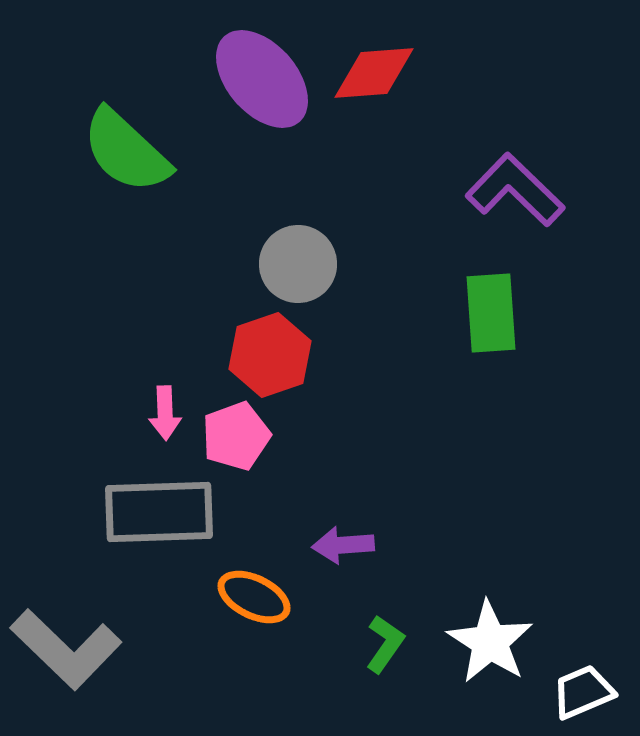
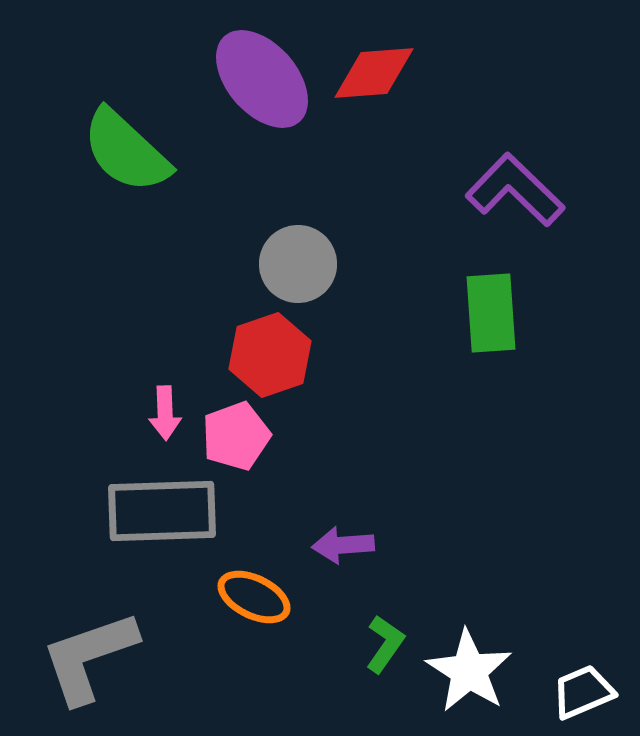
gray rectangle: moved 3 px right, 1 px up
white star: moved 21 px left, 29 px down
gray L-shape: moved 23 px right, 8 px down; rotated 117 degrees clockwise
